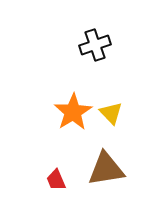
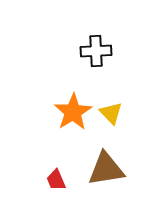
black cross: moved 1 px right, 6 px down; rotated 16 degrees clockwise
